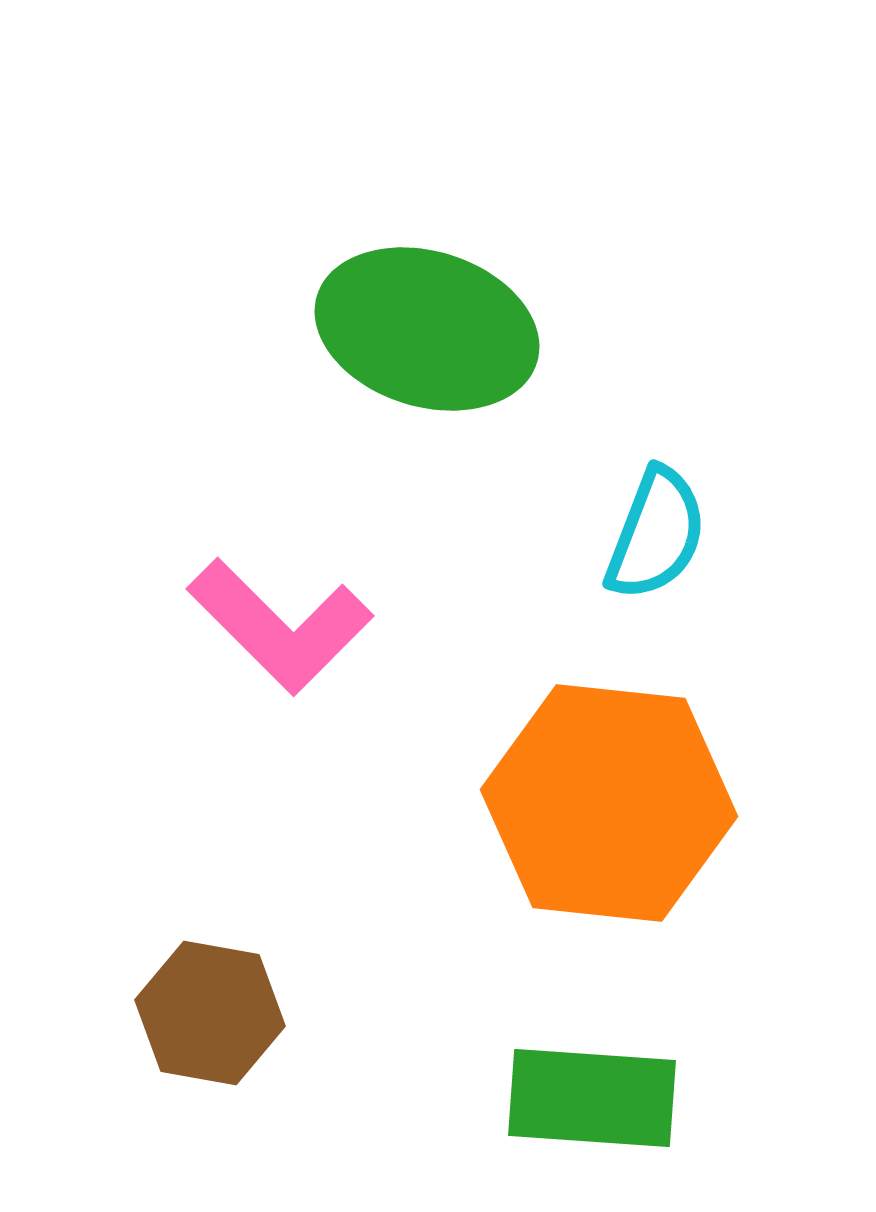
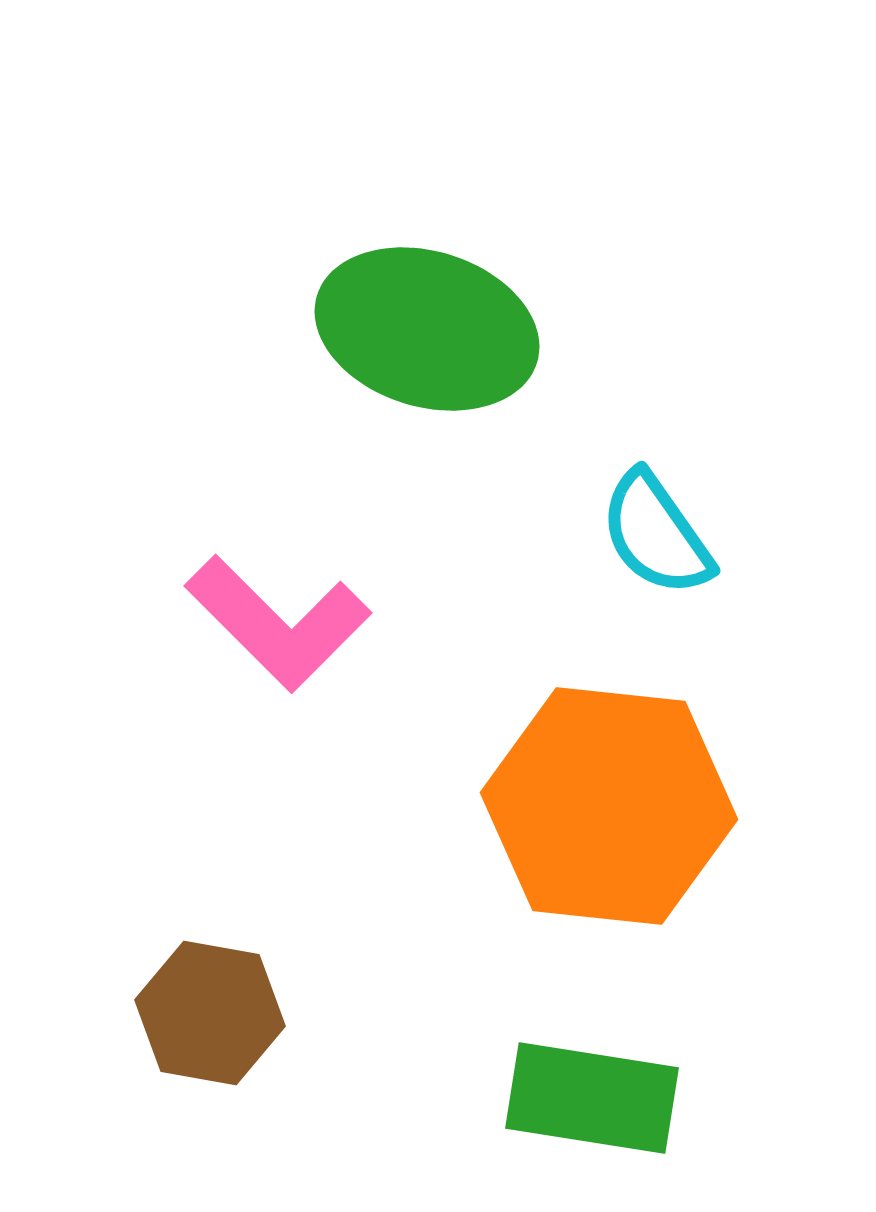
cyan semicircle: rotated 124 degrees clockwise
pink L-shape: moved 2 px left, 3 px up
orange hexagon: moved 3 px down
green rectangle: rotated 5 degrees clockwise
